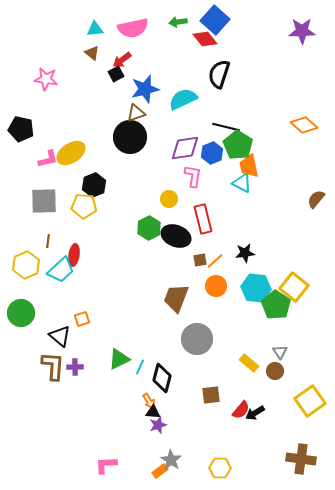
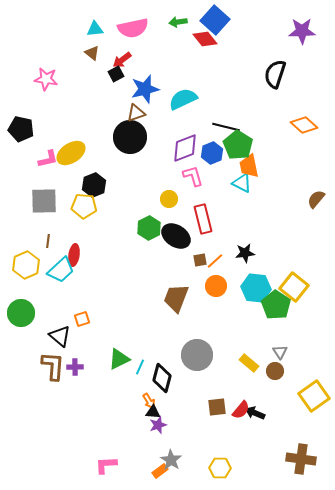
black semicircle at (219, 74): moved 56 px right
purple diamond at (185, 148): rotated 12 degrees counterclockwise
pink L-shape at (193, 176): rotated 25 degrees counterclockwise
black ellipse at (176, 236): rotated 12 degrees clockwise
gray circle at (197, 339): moved 16 px down
brown square at (211, 395): moved 6 px right, 12 px down
yellow square at (310, 401): moved 4 px right, 5 px up
black arrow at (255, 413): rotated 54 degrees clockwise
